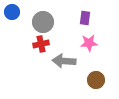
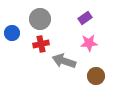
blue circle: moved 21 px down
purple rectangle: rotated 48 degrees clockwise
gray circle: moved 3 px left, 3 px up
gray arrow: rotated 15 degrees clockwise
brown circle: moved 4 px up
